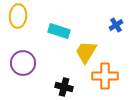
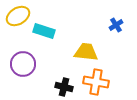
yellow ellipse: rotated 55 degrees clockwise
cyan rectangle: moved 15 px left
yellow trapezoid: rotated 65 degrees clockwise
purple circle: moved 1 px down
orange cross: moved 9 px left, 6 px down; rotated 10 degrees clockwise
